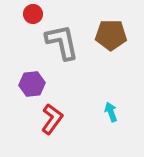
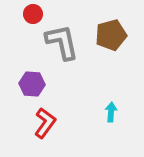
brown pentagon: rotated 16 degrees counterclockwise
purple hexagon: rotated 10 degrees clockwise
cyan arrow: rotated 24 degrees clockwise
red L-shape: moved 7 px left, 4 px down
